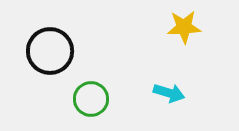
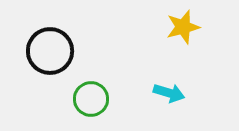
yellow star: moved 1 px left; rotated 12 degrees counterclockwise
